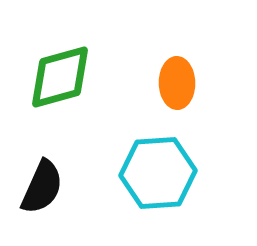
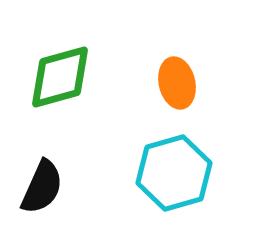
orange ellipse: rotated 12 degrees counterclockwise
cyan hexagon: moved 16 px right; rotated 12 degrees counterclockwise
